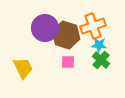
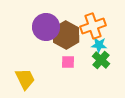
purple circle: moved 1 px right, 1 px up
brown hexagon: rotated 12 degrees clockwise
yellow trapezoid: moved 2 px right, 11 px down
